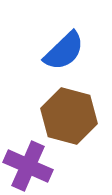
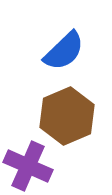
brown hexagon: moved 2 px left; rotated 22 degrees clockwise
